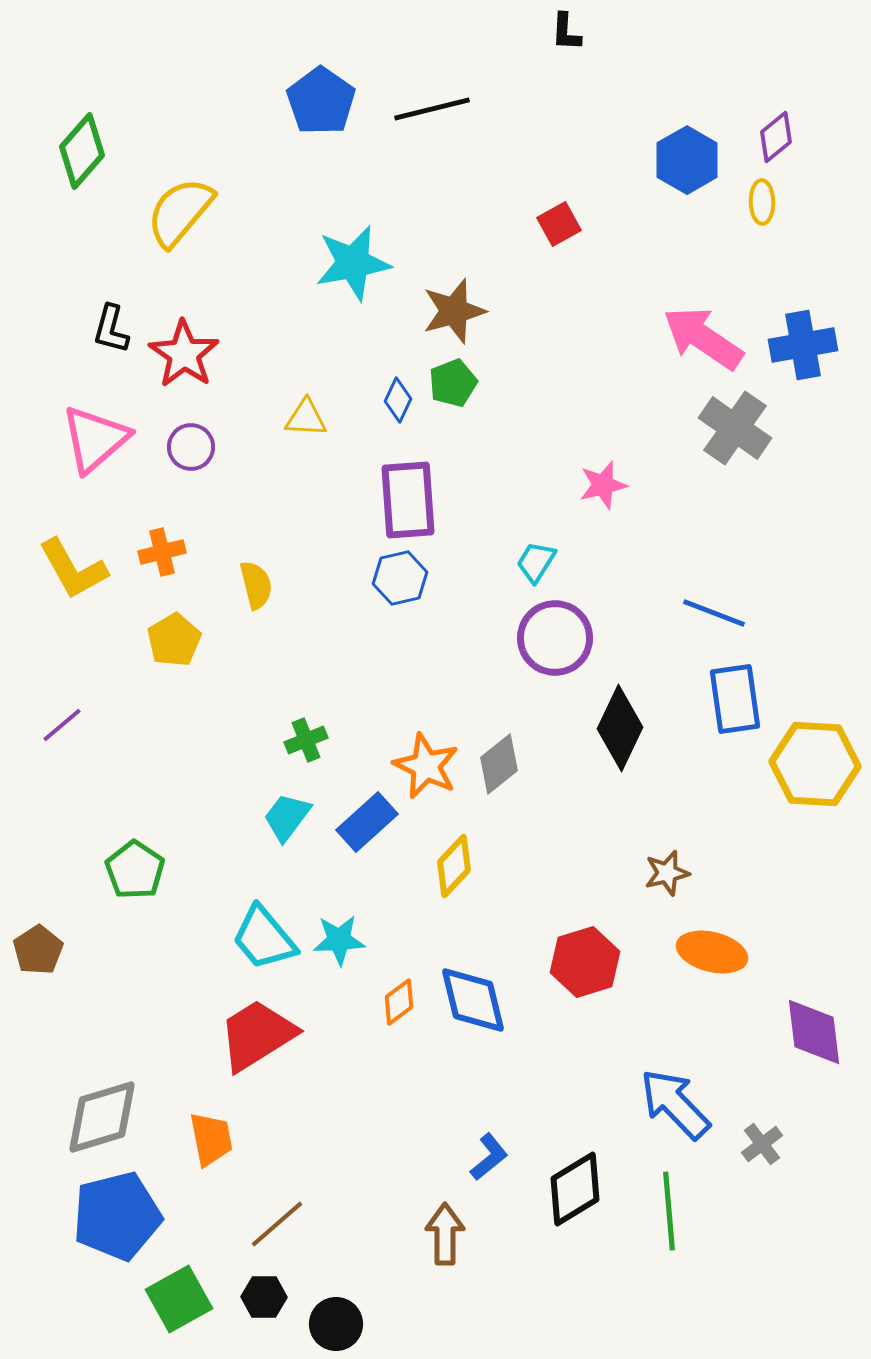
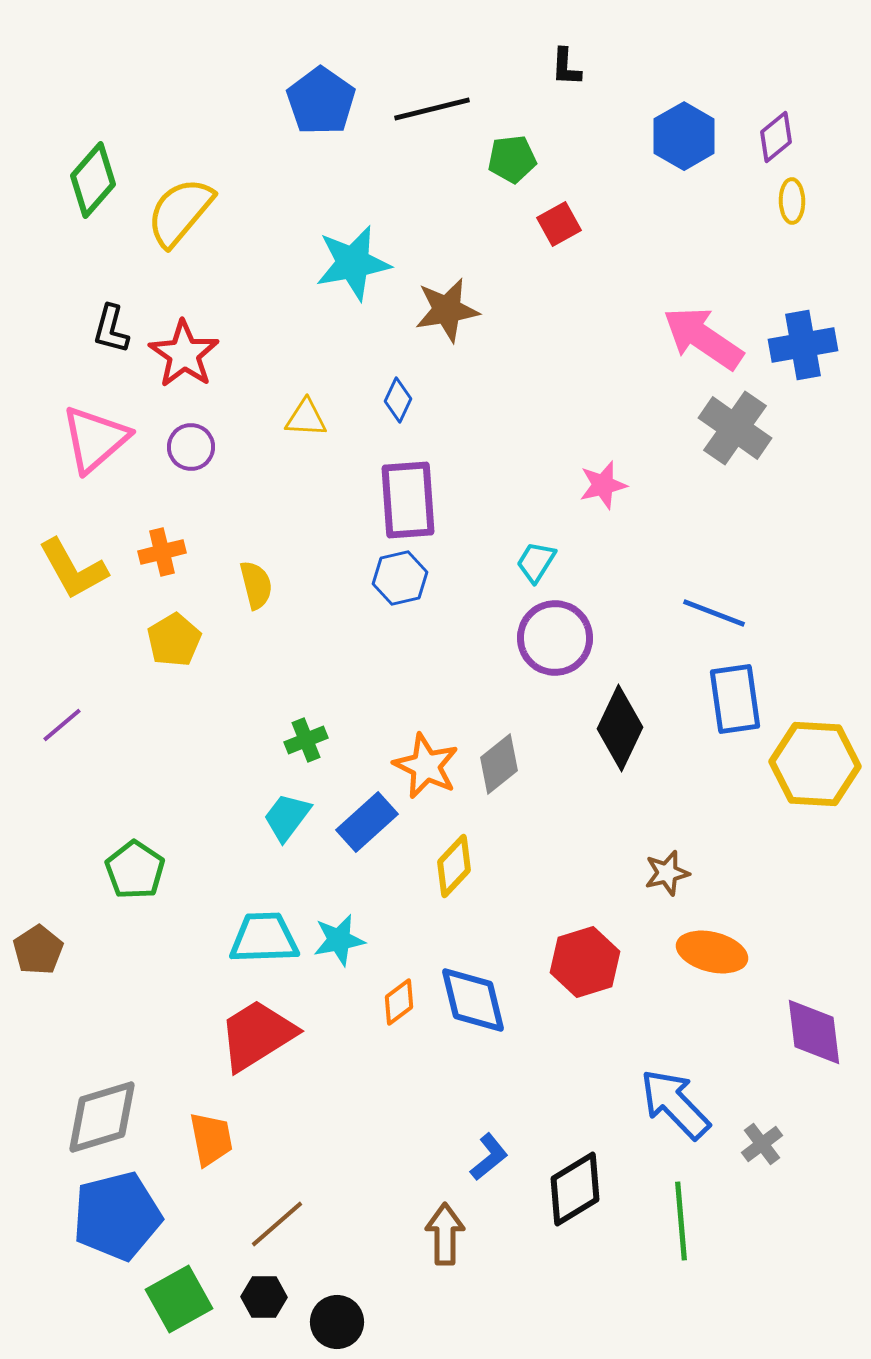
black L-shape at (566, 32): moved 35 px down
green diamond at (82, 151): moved 11 px right, 29 px down
blue hexagon at (687, 160): moved 3 px left, 24 px up
yellow ellipse at (762, 202): moved 30 px right, 1 px up
brown star at (454, 311): moved 7 px left, 1 px up; rotated 6 degrees clockwise
green pentagon at (453, 383): moved 59 px right, 224 px up; rotated 15 degrees clockwise
cyan trapezoid at (264, 938): rotated 128 degrees clockwise
cyan star at (339, 940): rotated 8 degrees counterclockwise
green line at (669, 1211): moved 12 px right, 10 px down
black circle at (336, 1324): moved 1 px right, 2 px up
